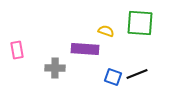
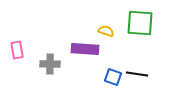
gray cross: moved 5 px left, 4 px up
black line: rotated 30 degrees clockwise
